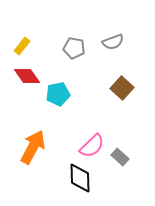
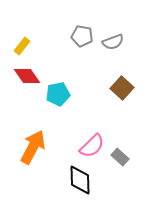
gray pentagon: moved 8 px right, 12 px up
black diamond: moved 2 px down
